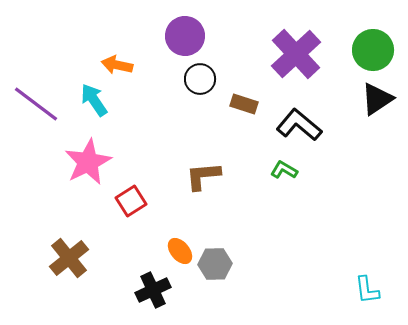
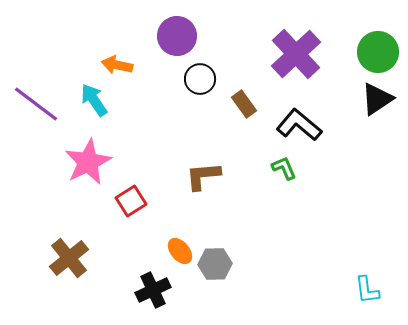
purple circle: moved 8 px left
green circle: moved 5 px right, 2 px down
brown rectangle: rotated 36 degrees clockwise
green L-shape: moved 2 px up; rotated 36 degrees clockwise
